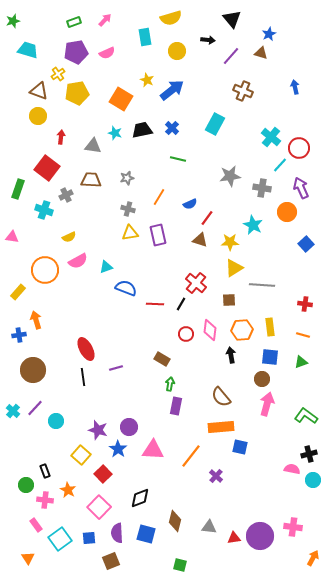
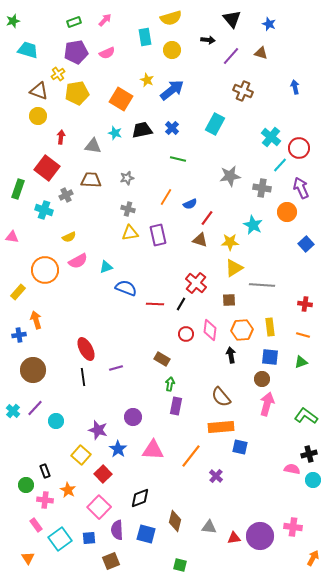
blue star at (269, 34): moved 10 px up; rotated 24 degrees counterclockwise
yellow circle at (177, 51): moved 5 px left, 1 px up
orange line at (159, 197): moved 7 px right
purple circle at (129, 427): moved 4 px right, 10 px up
purple semicircle at (117, 533): moved 3 px up
